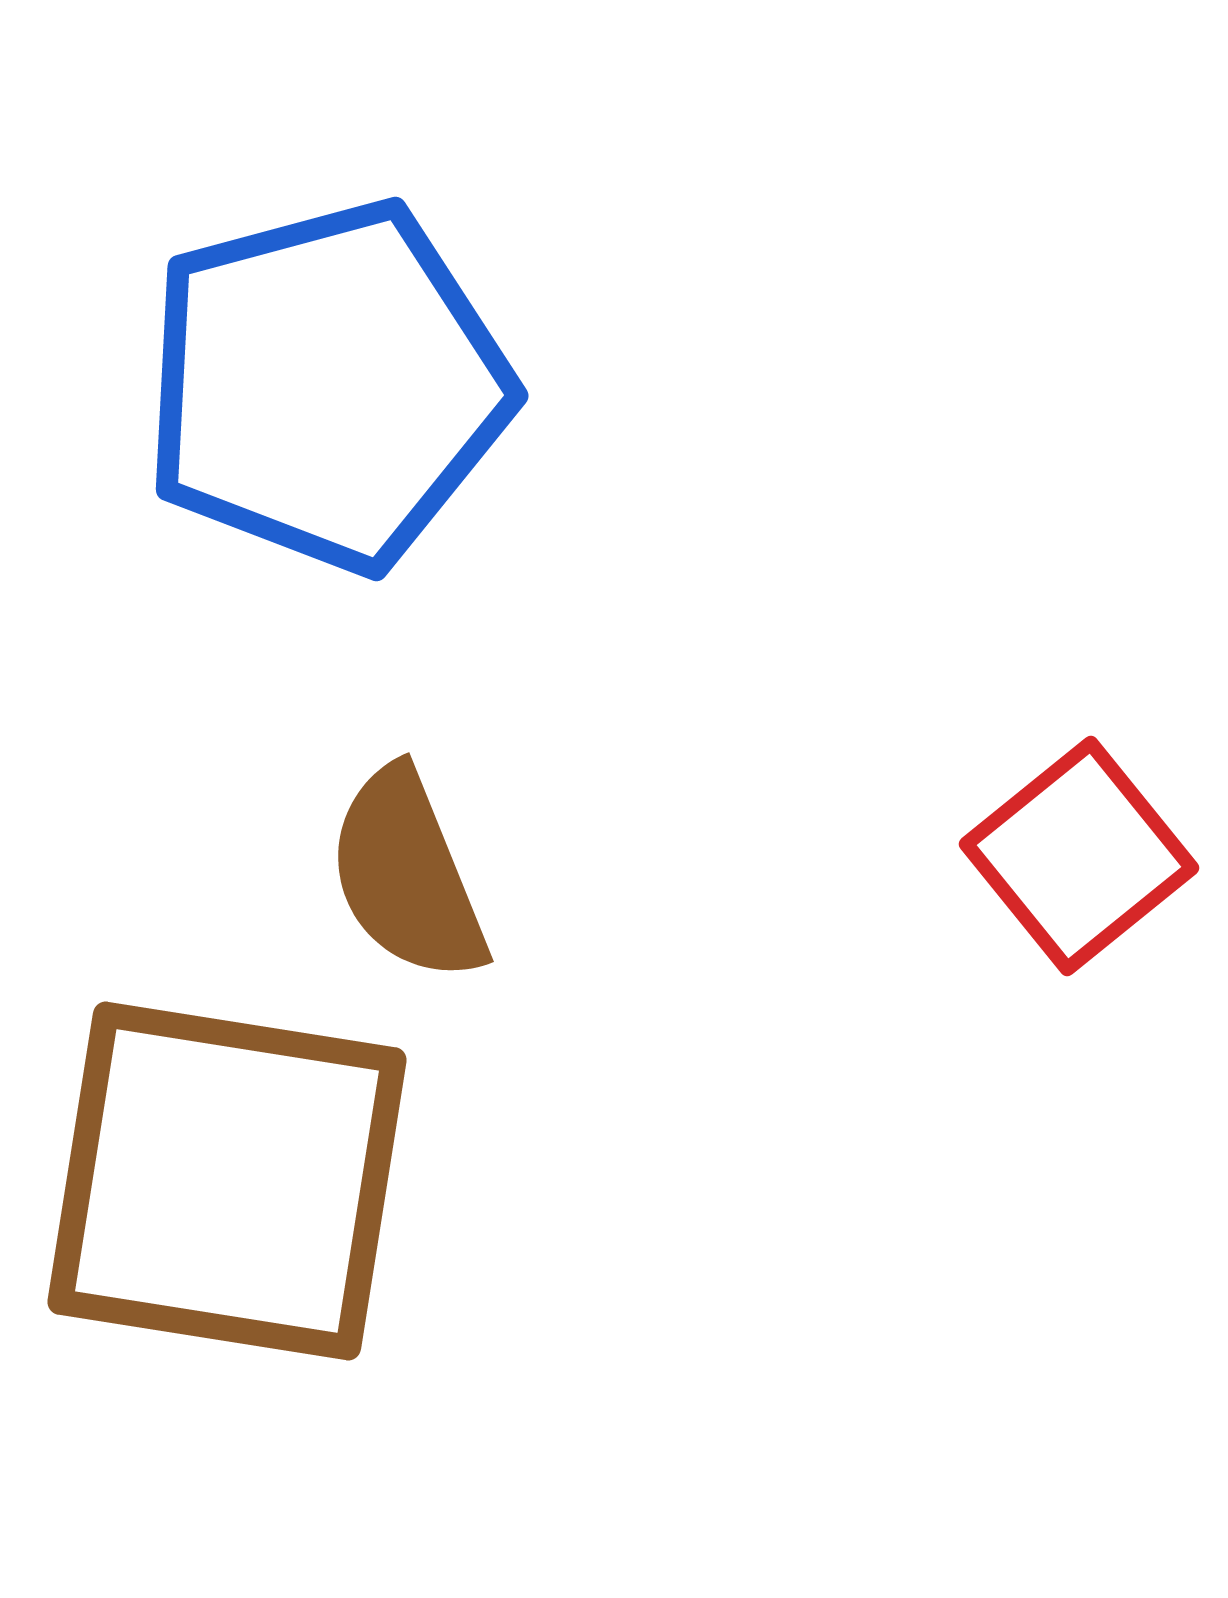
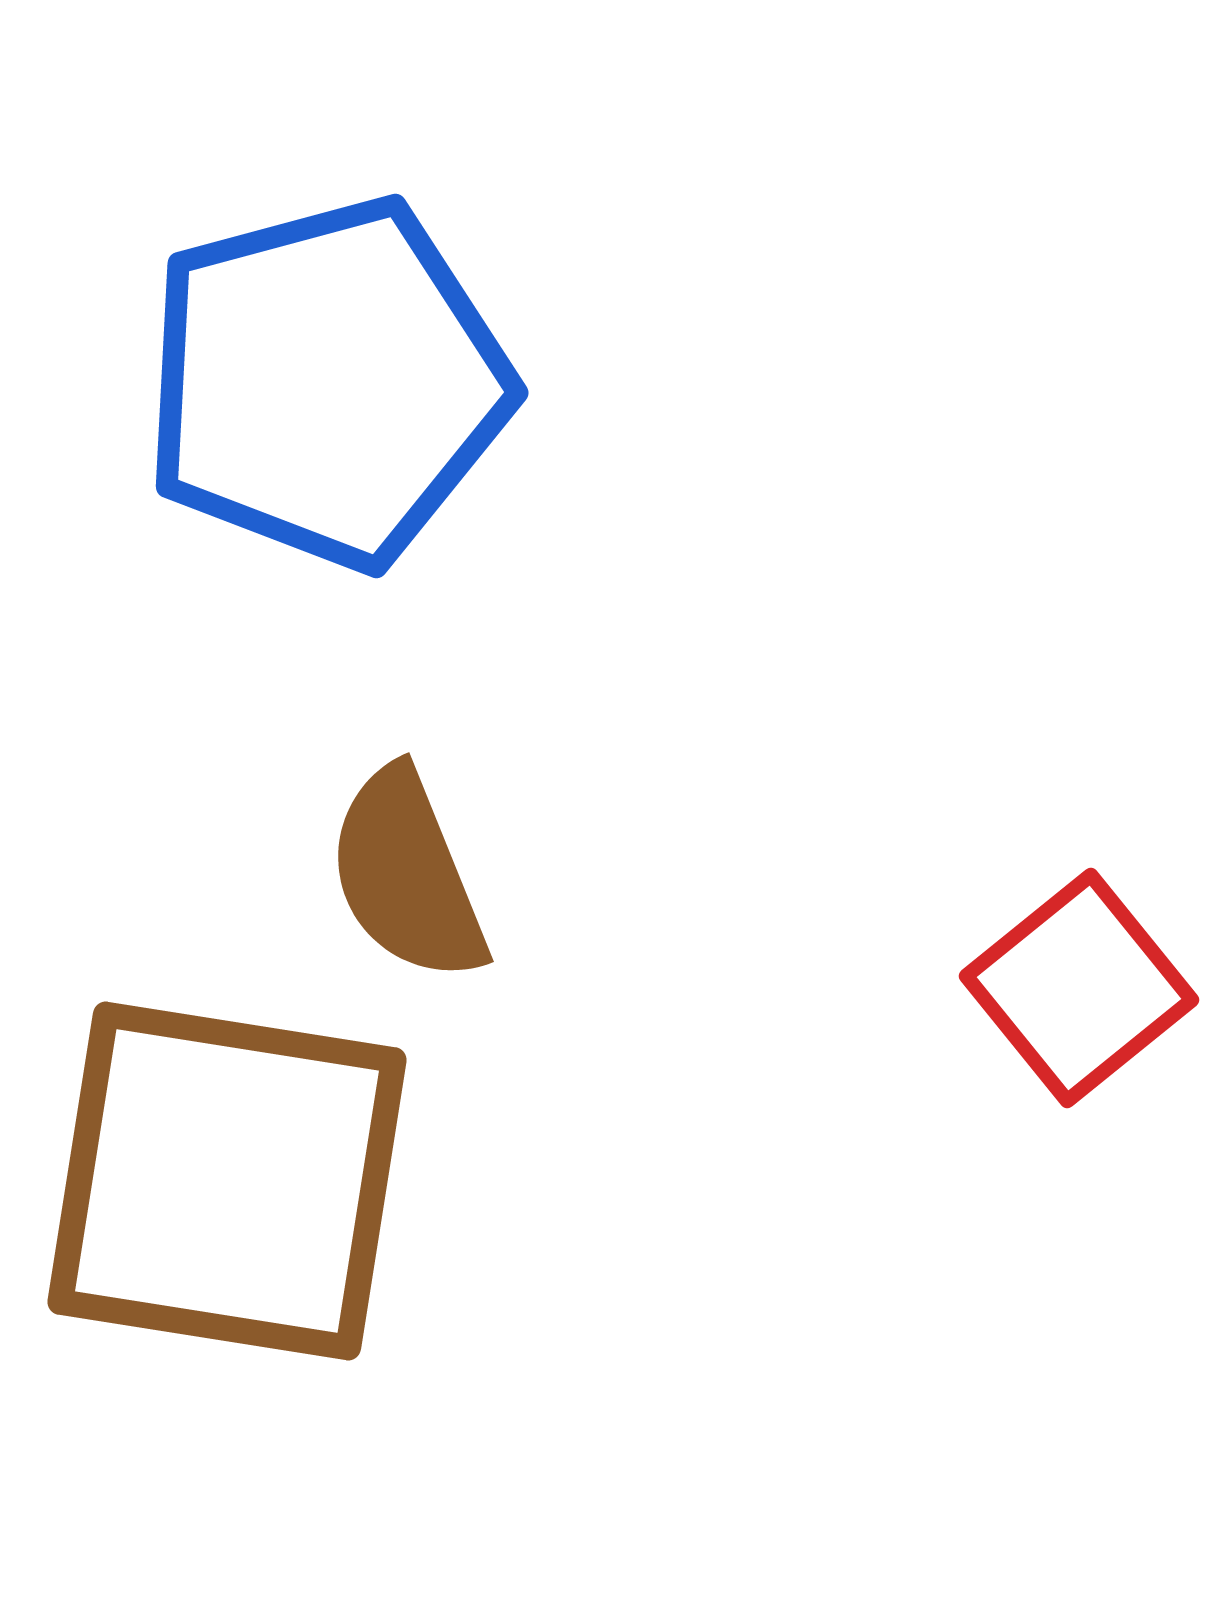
blue pentagon: moved 3 px up
red square: moved 132 px down
